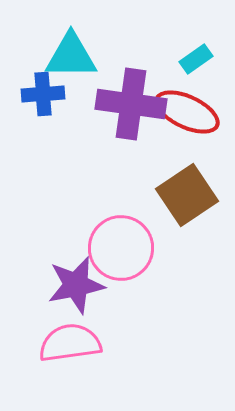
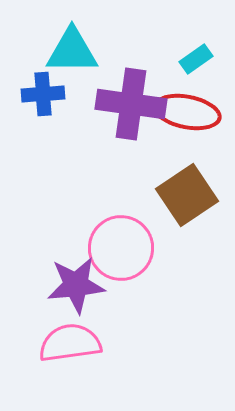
cyan triangle: moved 1 px right, 5 px up
red ellipse: rotated 14 degrees counterclockwise
purple star: rotated 6 degrees clockwise
